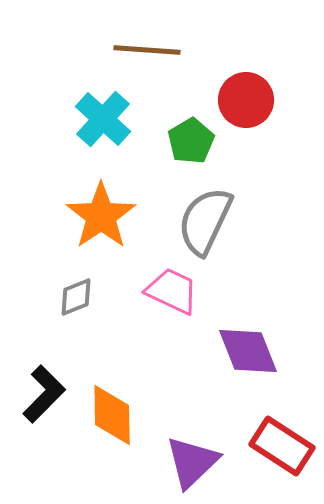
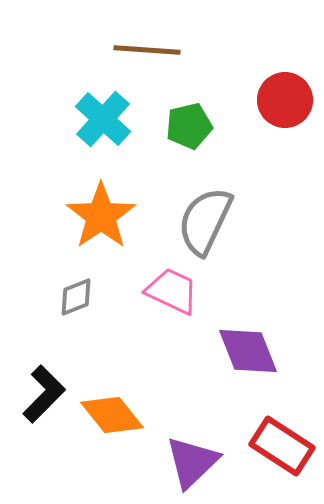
red circle: moved 39 px right
green pentagon: moved 2 px left, 15 px up; rotated 18 degrees clockwise
orange diamond: rotated 38 degrees counterclockwise
